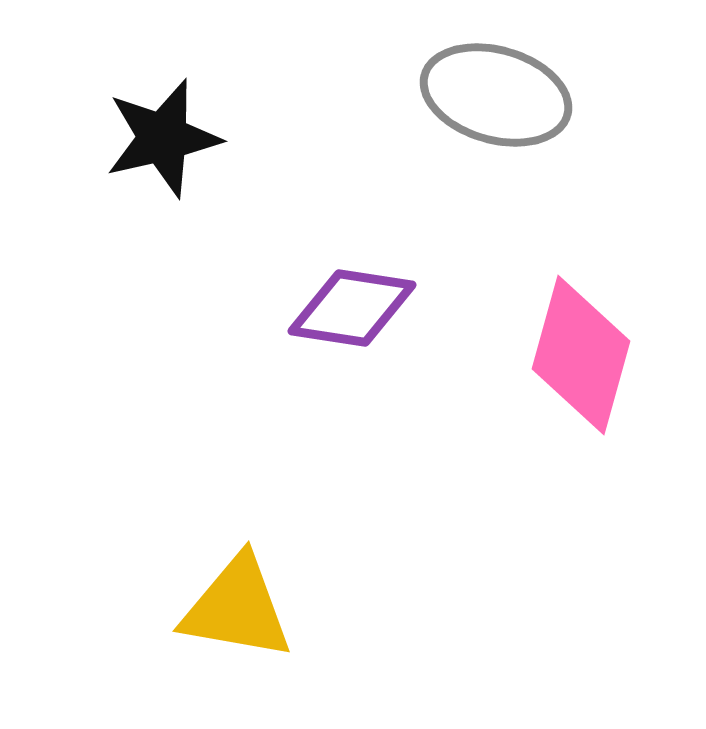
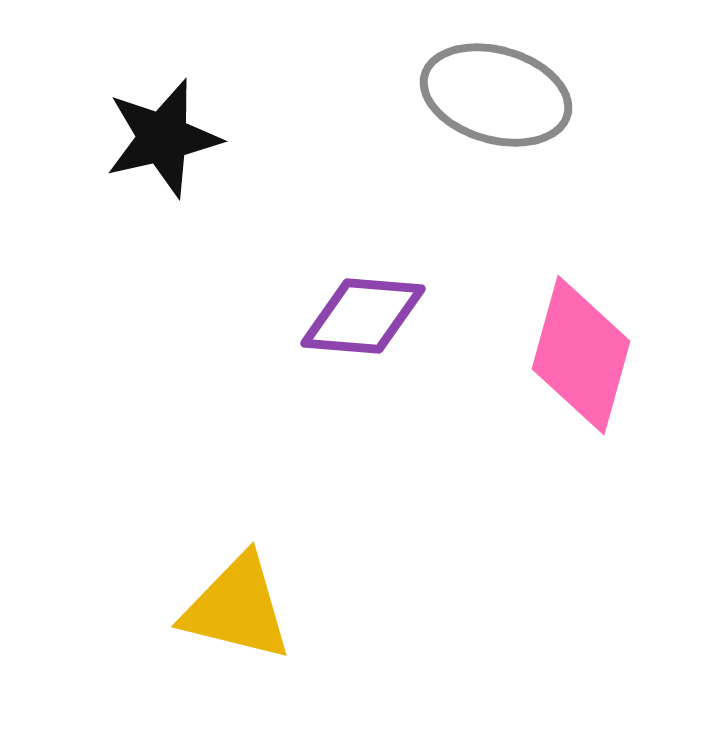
purple diamond: moved 11 px right, 8 px down; rotated 4 degrees counterclockwise
yellow triangle: rotated 4 degrees clockwise
